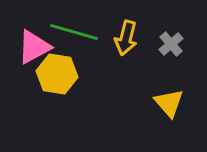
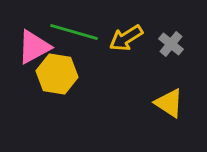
yellow arrow: rotated 44 degrees clockwise
gray cross: rotated 10 degrees counterclockwise
yellow triangle: rotated 16 degrees counterclockwise
